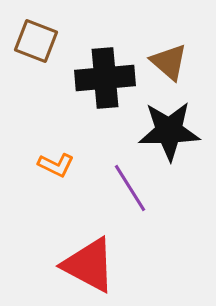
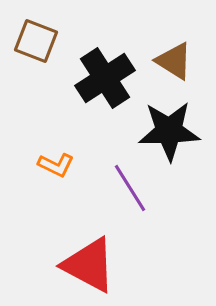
brown triangle: moved 5 px right, 1 px up; rotated 9 degrees counterclockwise
black cross: rotated 28 degrees counterclockwise
